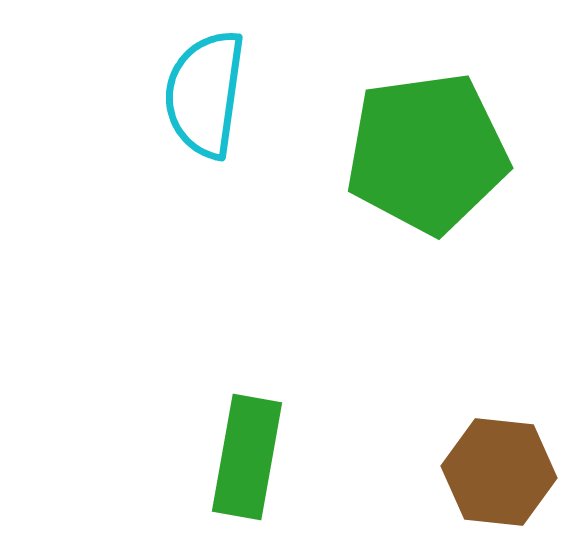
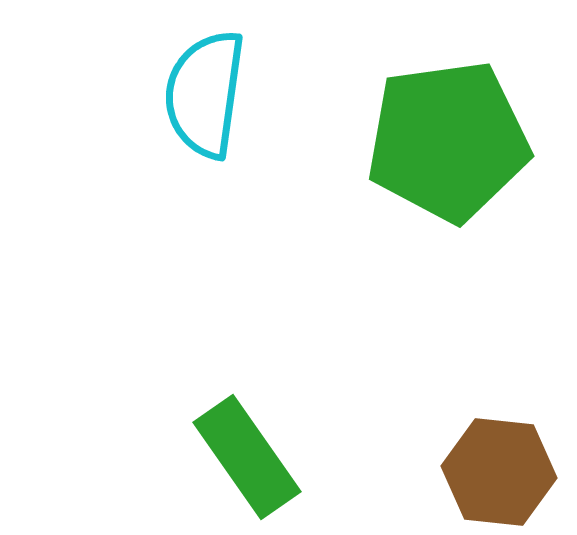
green pentagon: moved 21 px right, 12 px up
green rectangle: rotated 45 degrees counterclockwise
